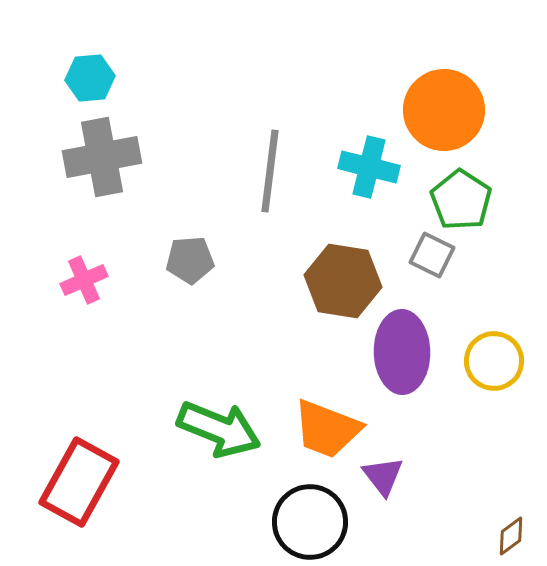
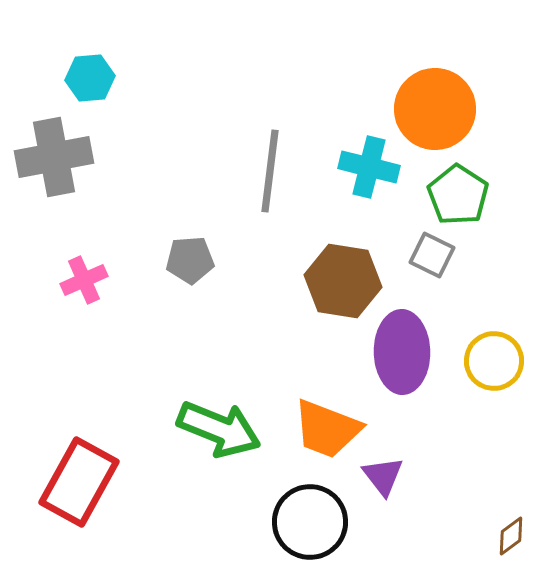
orange circle: moved 9 px left, 1 px up
gray cross: moved 48 px left
green pentagon: moved 3 px left, 5 px up
